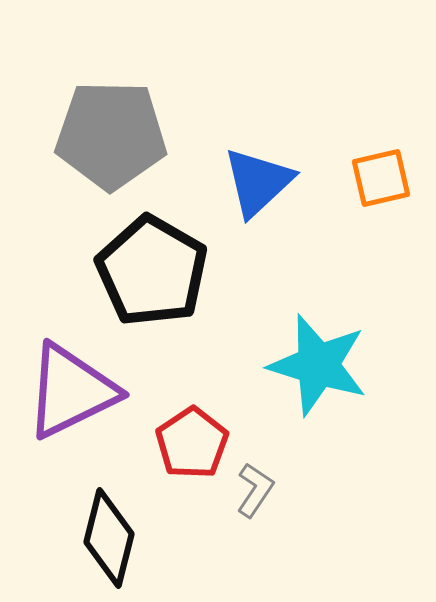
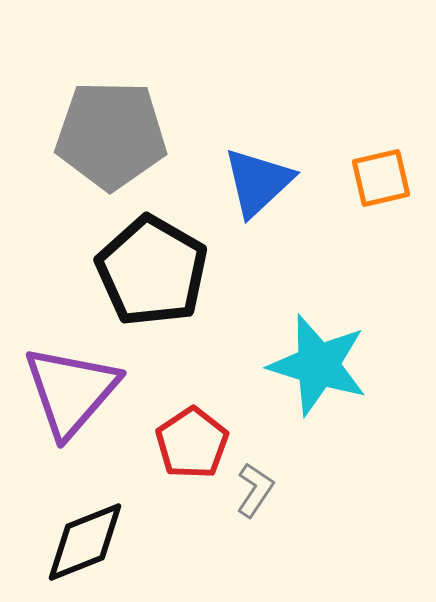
purple triangle: rotated 23 degrees counterclockwise
black diamond: moved 24 px left, 4 px down; rotated 54 degrees clockwise
